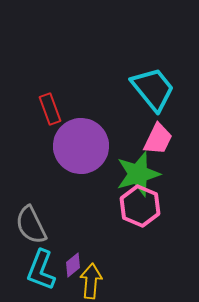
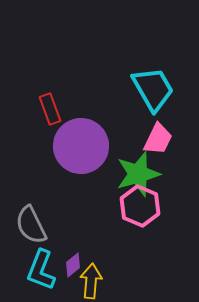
cyan trapezoid: rotated 9 degrees clockwise
